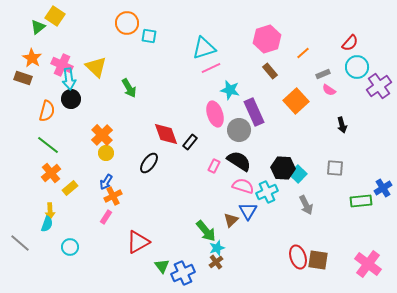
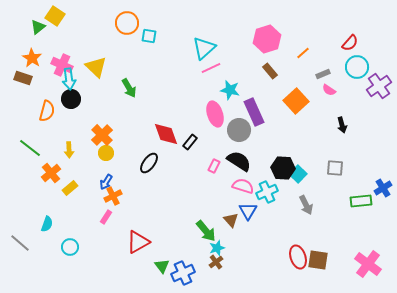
cyan triangle at (204, 48): rotated 25 degrees counterclockwise
green line at (48, 145): moved 18 px left, 3 px down
yellow arrow at (50, 211): moved 19 px right, 61 px up
brown triangle at (231, 220): rotated 28 degrees counterclockwise
